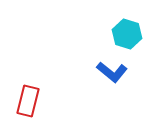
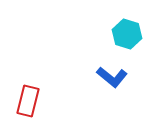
blue L-shape: moved 5 px down
